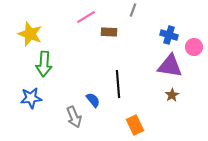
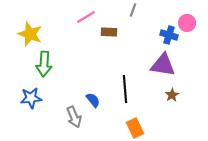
pink circle: moved 7 px left, 24 px up
purple triangle: moved 7 px left, 1 px up
black line: moved 7 px right, 5 px down
orange rectangle: moved 3 px down
